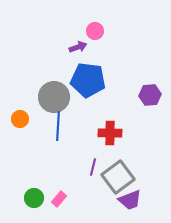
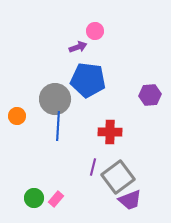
gray circle: moved 1 px right, 2 px down
orange circle: moved 3 px left, 3 px up
red cross: moved 1 px up
pink rectangle: moved 3 px left
